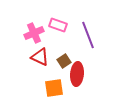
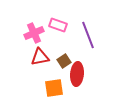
red triangle: rotated 36 degrees counterclockwise
